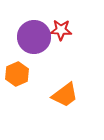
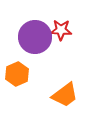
purple circle: moved 1 px right
